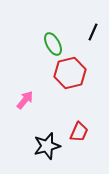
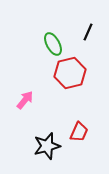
black line: moved 5 px left
